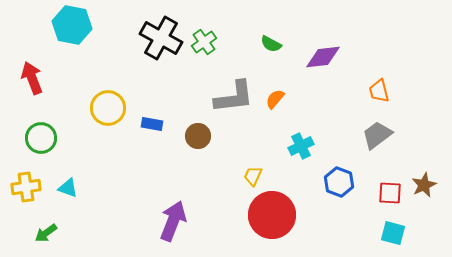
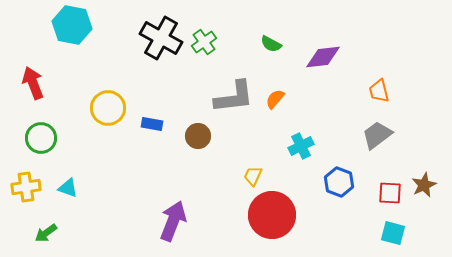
red arrow: moved 1 px right, 5 px down
